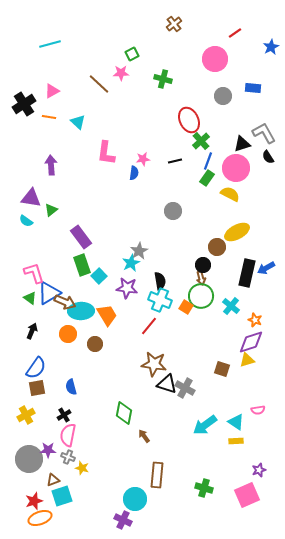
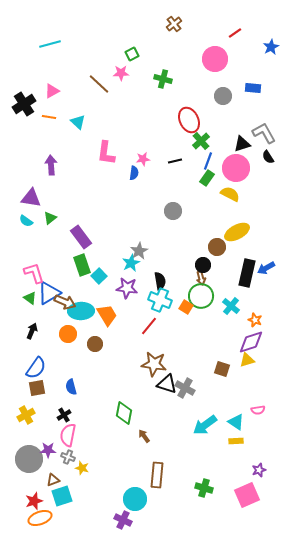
green triangle at (51, 210): moved 1 px left, 8 px down
